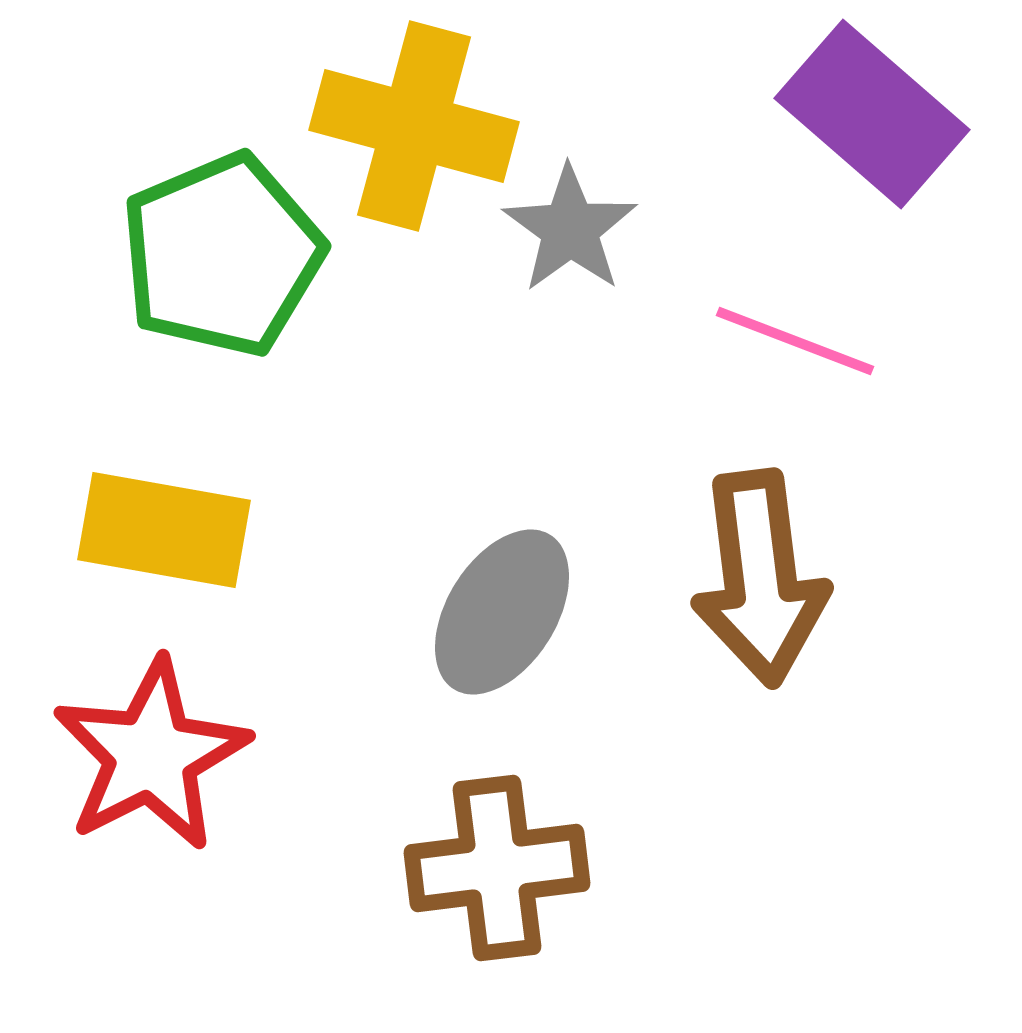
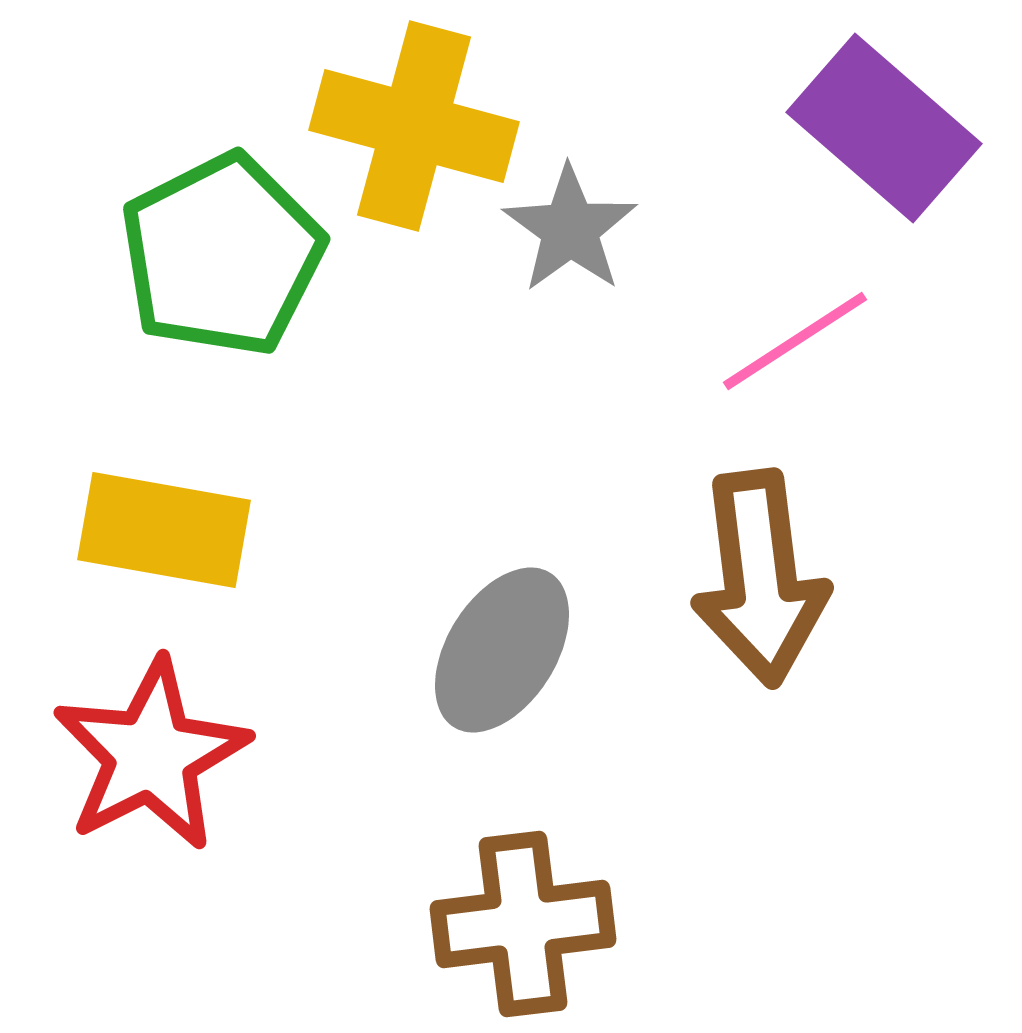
purple rectangle: moved 12 px right, 14 px down
green pentagon: rotated 4 degrees counterclockwise
pink line: rotated 54 degrees counterclockwise
gray ellipse: moved 38 px down
brown cross: moved 26 px right, 56 px down
